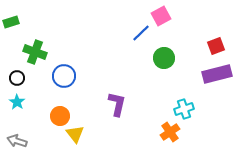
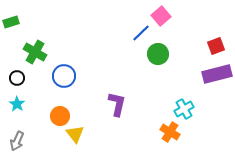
pink square: rotated 12 degrees counterclockwise
green cross: rotated 10 degrees clockwise
green circle: moved 6 px left, 4 px up
cyan star: moved 2 px down
cyan cross: rotated 12 degrees counterclockwise
orange cross: rotated 24 degrees counterclockwise
gray arrow: rotated 84 degrees counterclockwise
